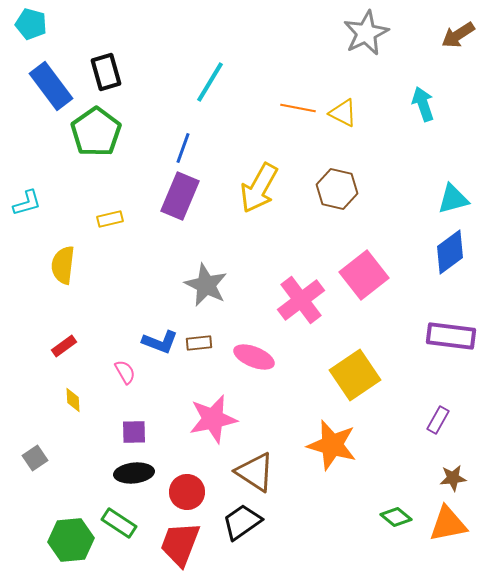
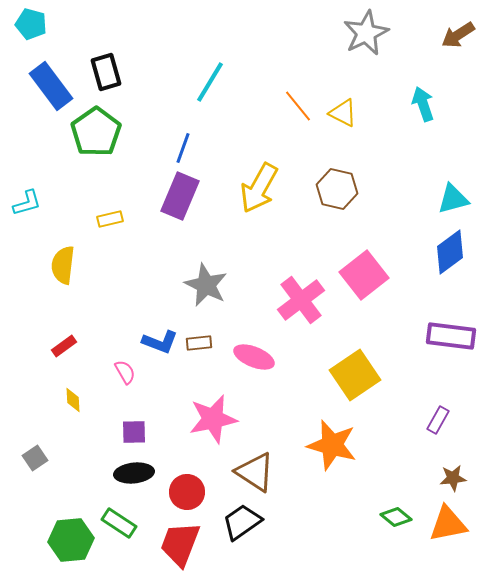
orange line at (298, 108): moved 2 px up; rotated 40 degrees clockwise
